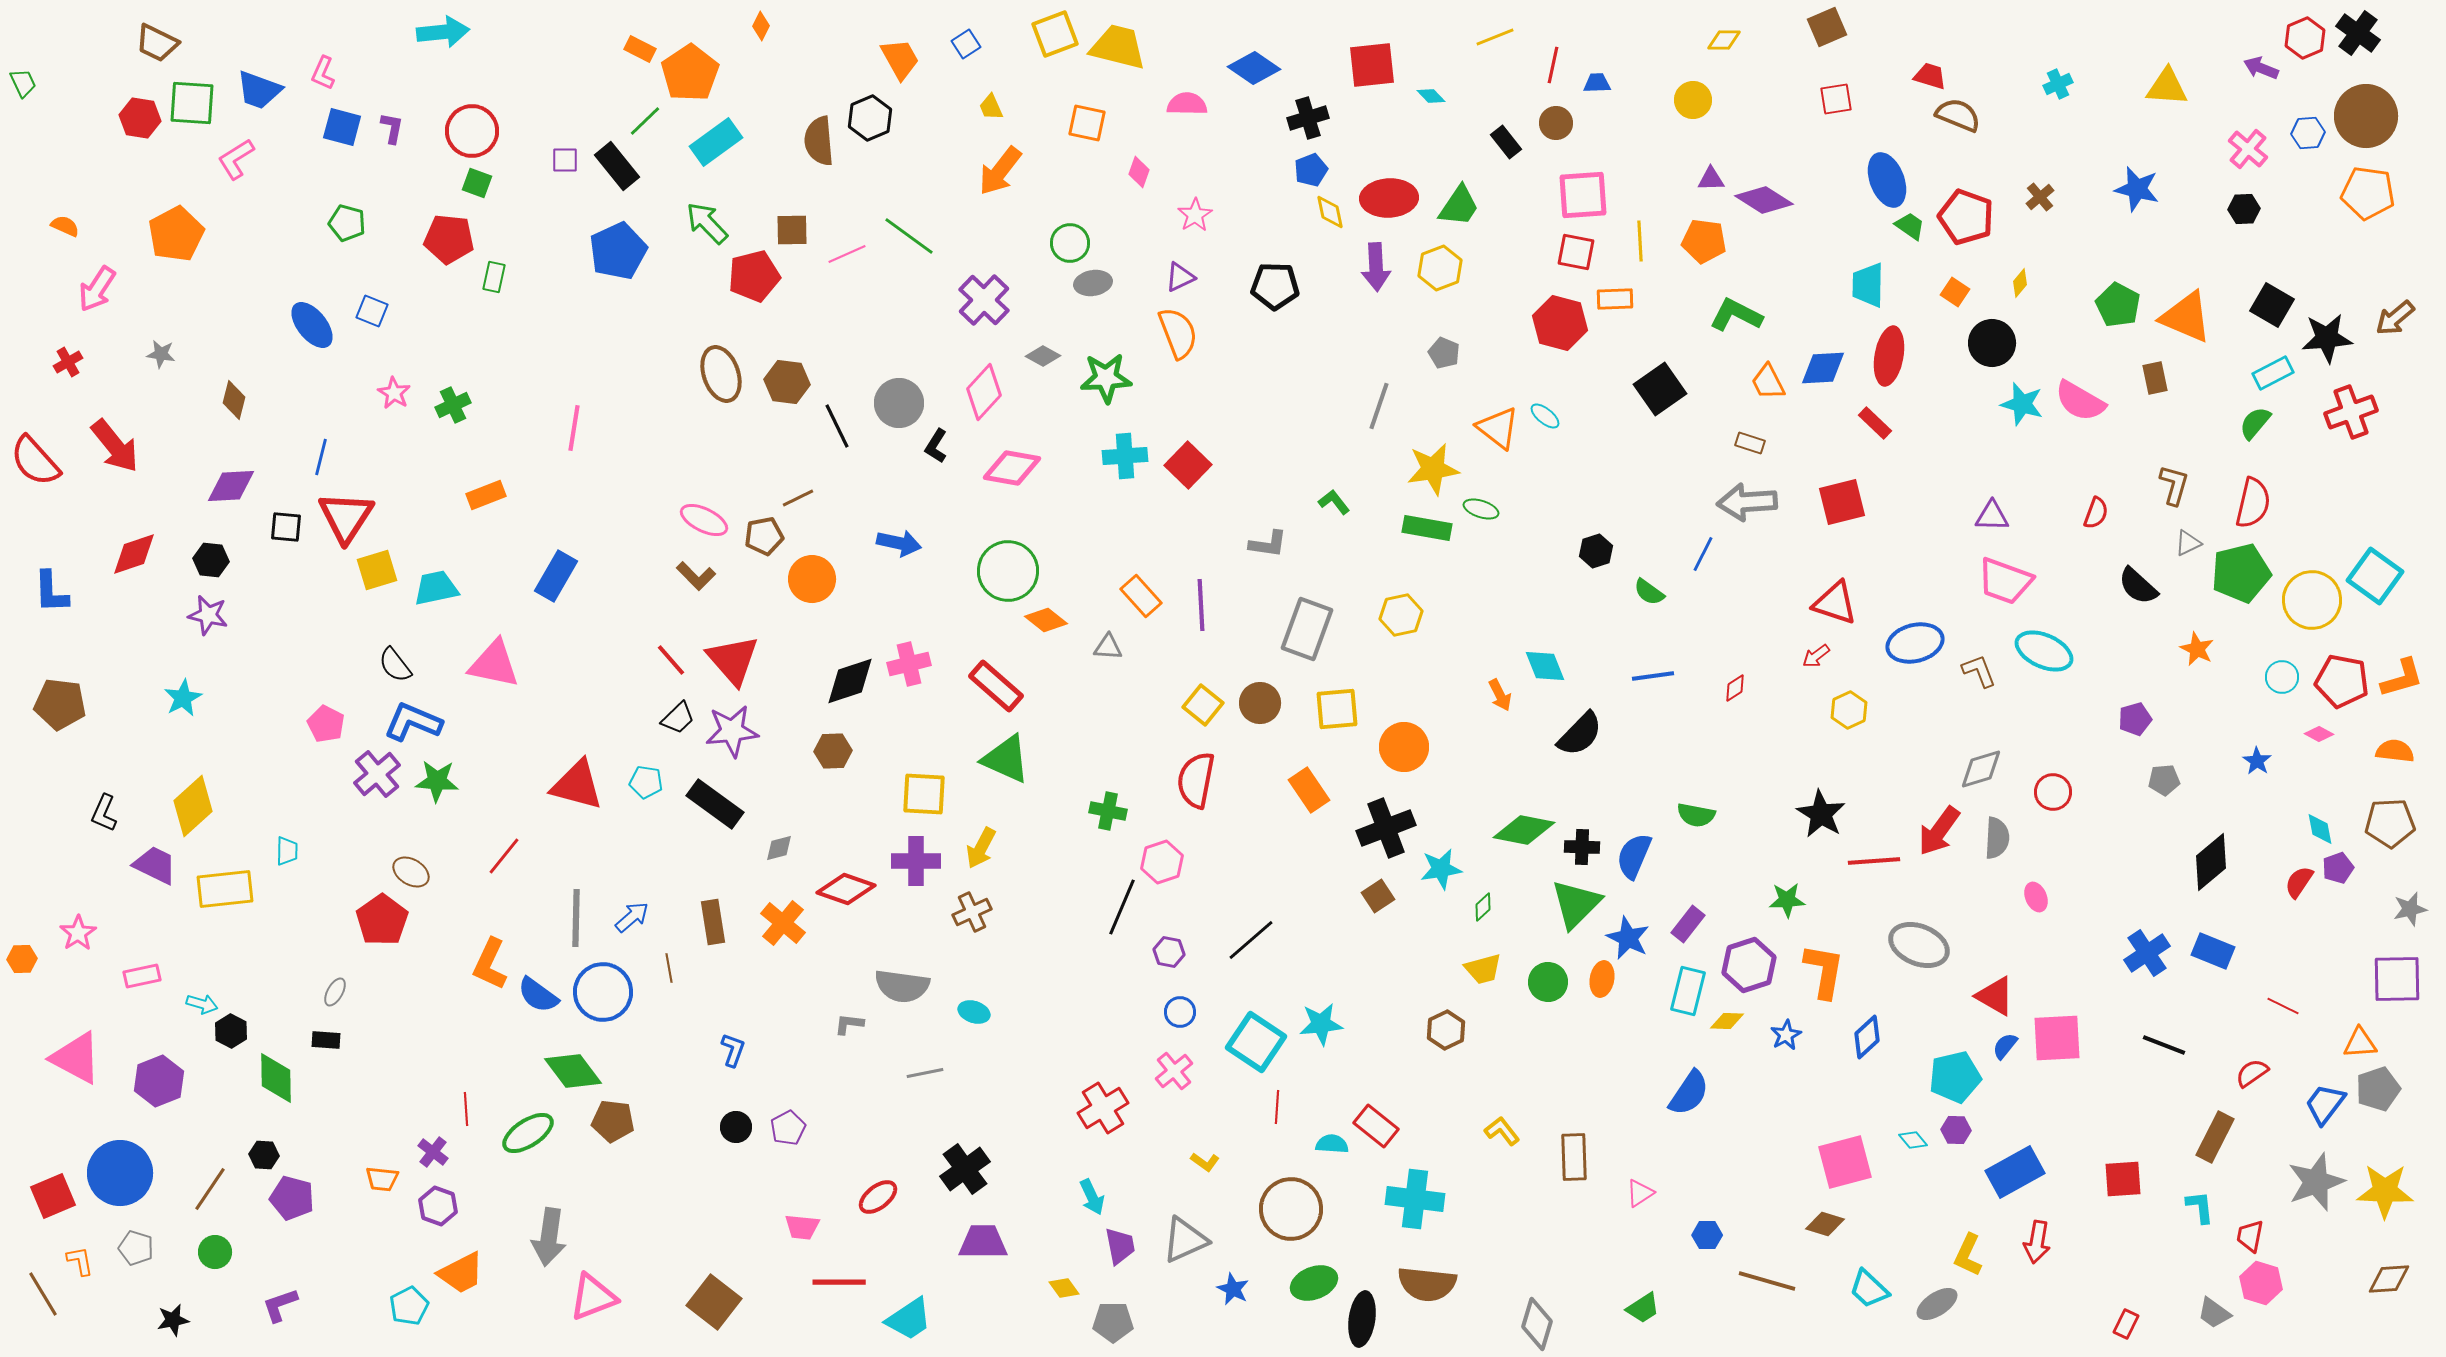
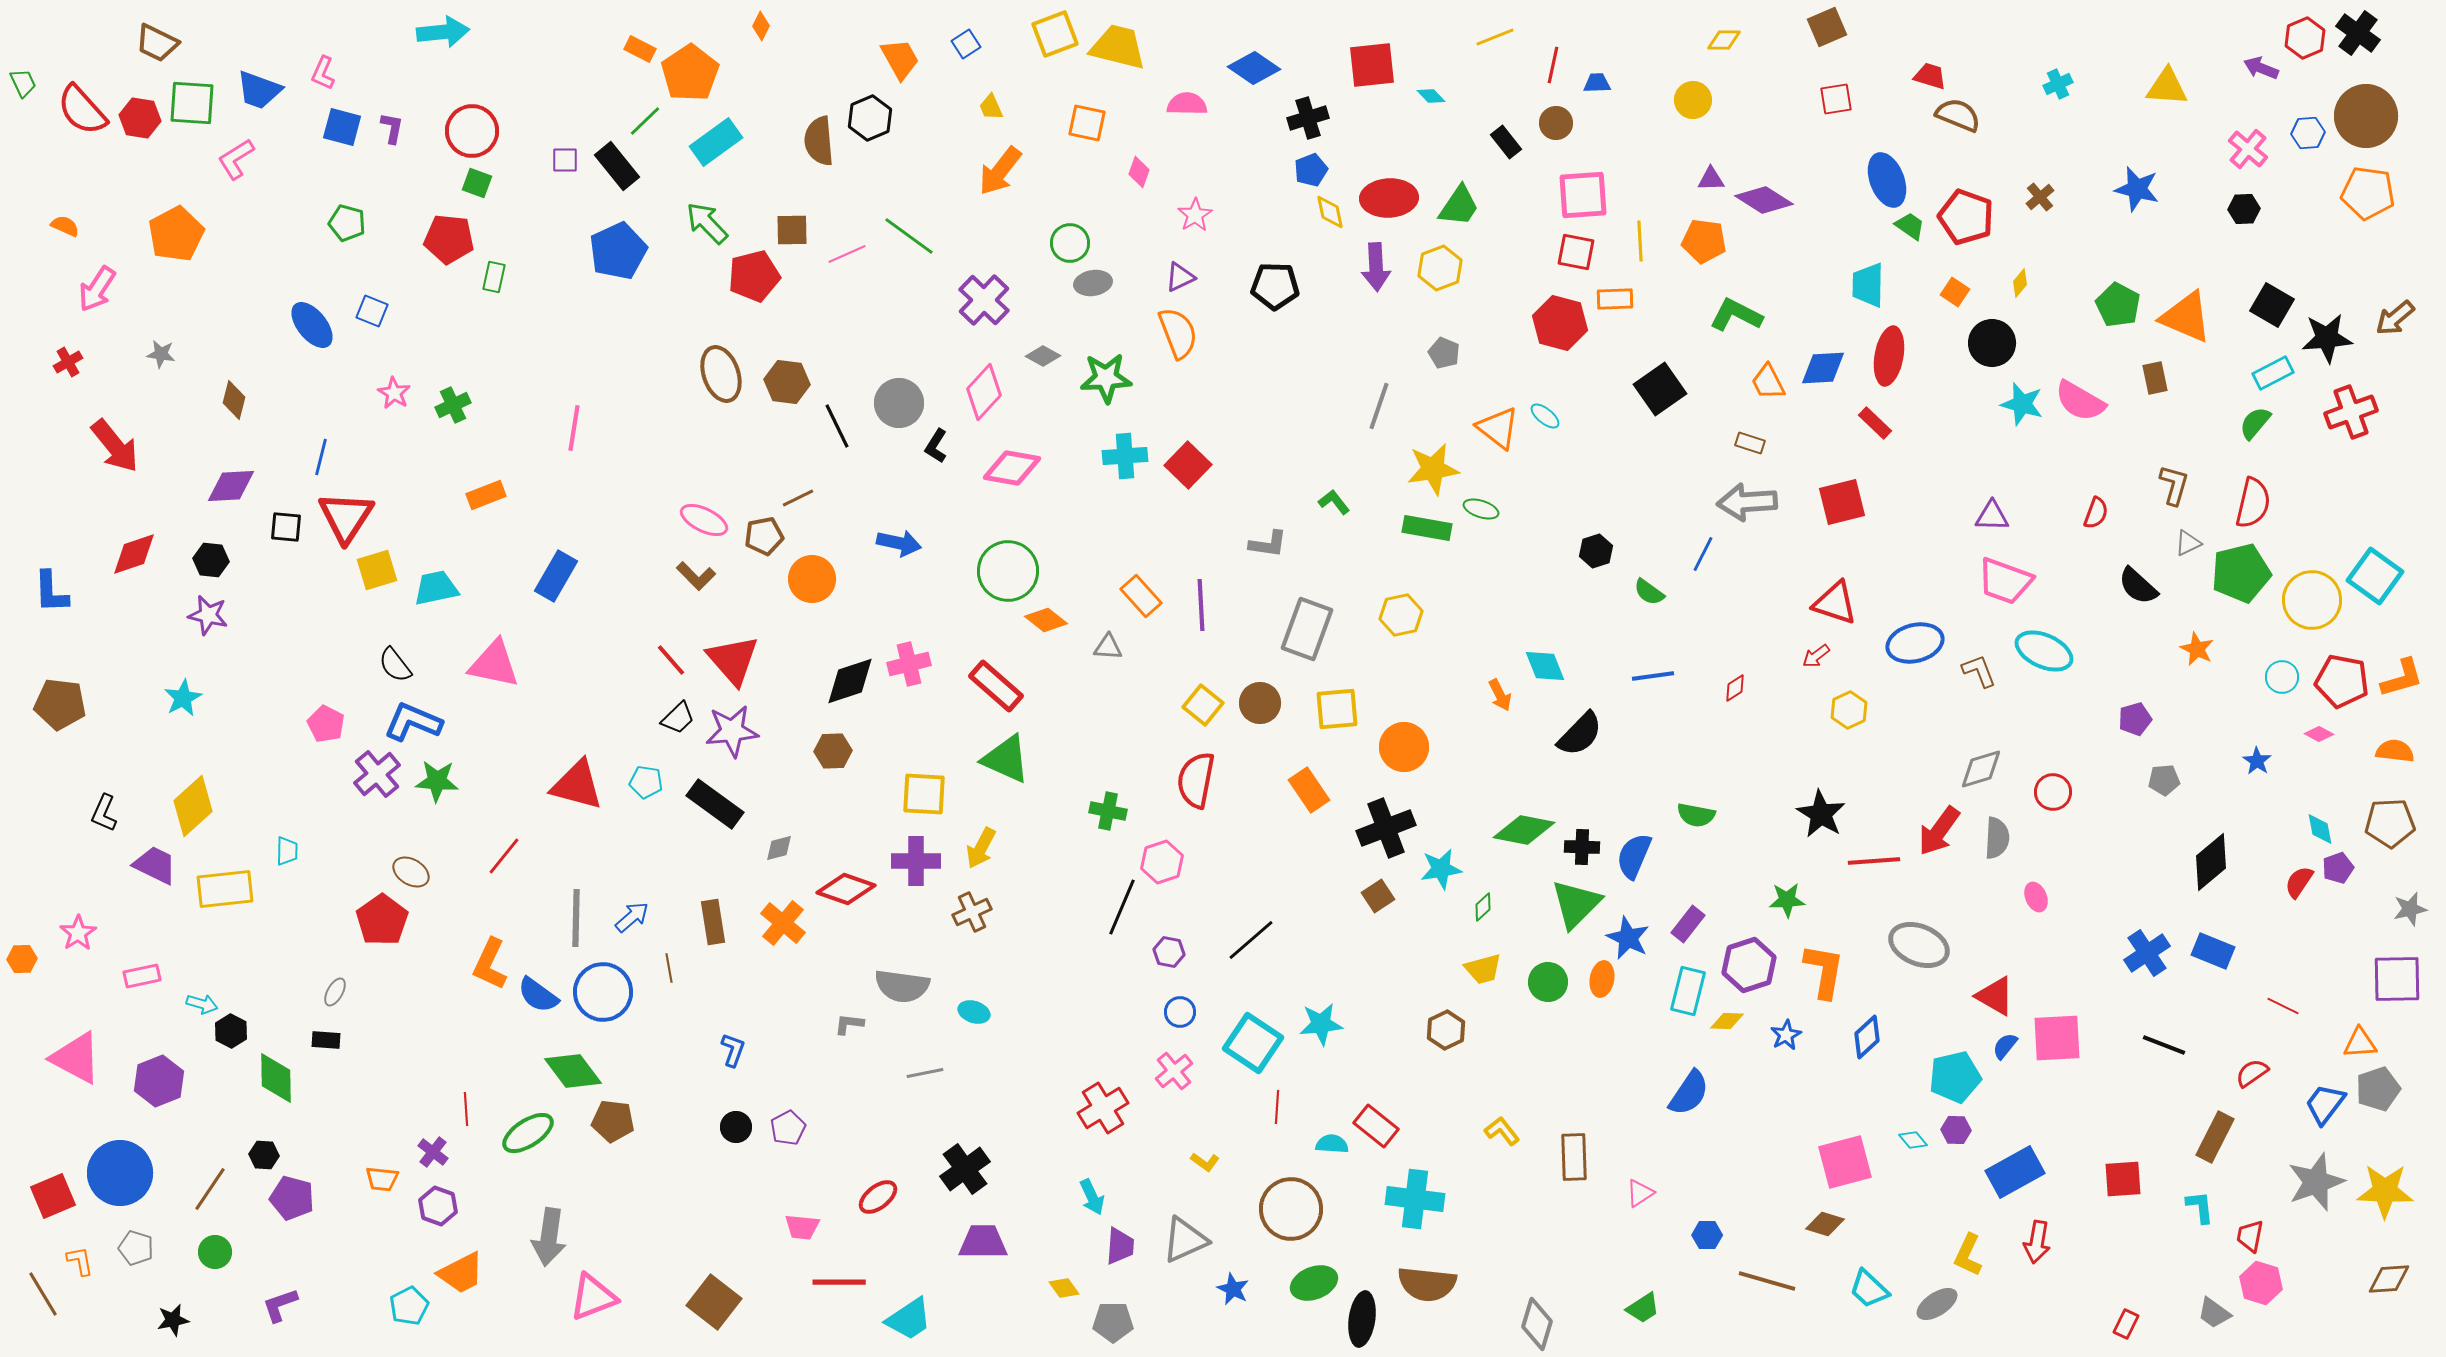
red semicircle at (35, 461): moved 47 px right, 351 px up
cyan square at (1256, 1042): moved 3 px left, 1 px down
purple trapezoid at (1120, 1246): rotated 15 degrees clockwise
